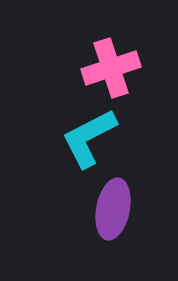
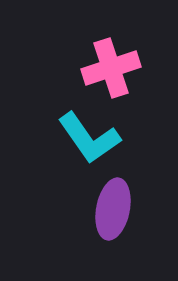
cyan L-shape: rotated 98 degrees counterclockwise
